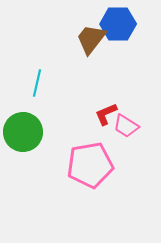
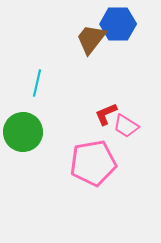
pink pentagon: moved 3 px right, 2 px up
